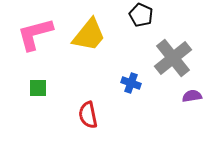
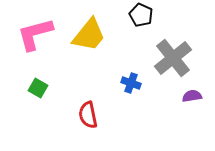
green square: rotated 30 degrees clockwise
